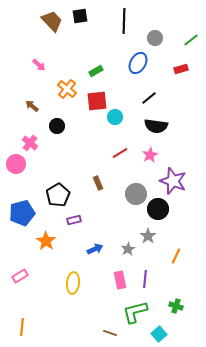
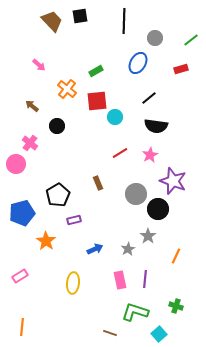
green L-shape at (135, 312): rotated 32 degrees clockwise
